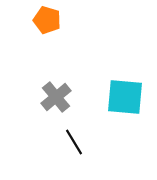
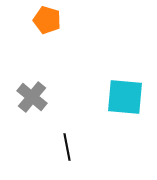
gray cross: moved 24 px left; rotated 12 degrees counterclockwise
black line: moved 7 px left, 5 px down; rotated 20 degrees clockwise
